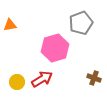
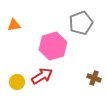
orange triangle: moved 4 px right
pink hexagon: moved 2 px left, 2 px up
red arrow: moved 3 px up
